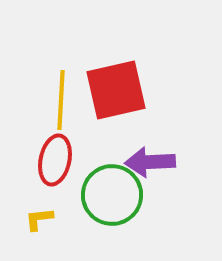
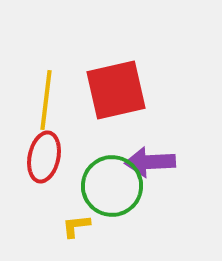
yellow line: moved 15 px left; rotated 4 degrees clockwise
red ellipse: moved 11 px left, 3 px up
green circle: moved 9 px up
yellow L-shape: moved 37 px right, 7 px down
